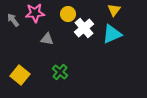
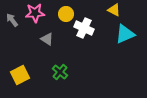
yellow triangle: rotated 40 degrees counterclockwise
yellow circle: moved 2 px left
gray arrow: moved 1 px left
white cross: rotated 24 degrees counterclockwise
cyan triangle: moved 13 px right
gray triangle: rotated 24 degrees clockwise
yellow square: rotated 24 degrees clockwise
